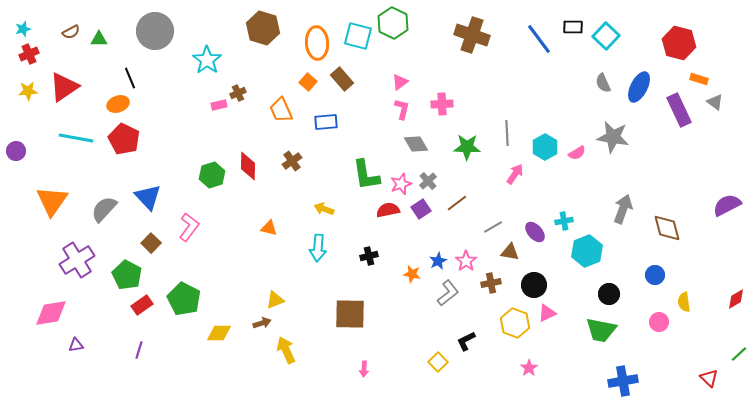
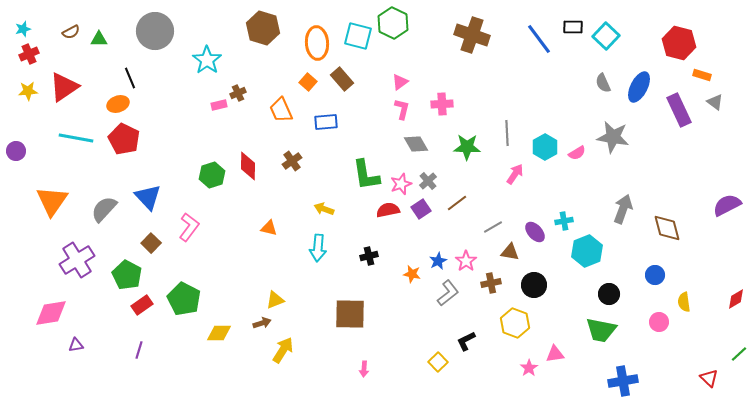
orange rectangle at (699, 79): moved 3 px right, 4 px up
pink triangle at (547, 313): moved 8 px right, 41 px down; rotated 18 degrees clockwise
yellow arrow at (286, 350): moved 3 px left; rotated 56 degrees clockwise
